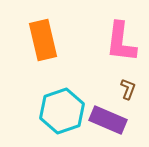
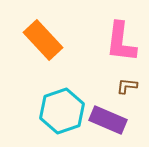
orange rectangle: rotated 30 degrees counterclockwise
brown L-shape: moved 1 px left, 3 px up; rotated 105 degrees counterclockwise
